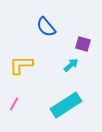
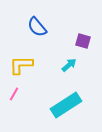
blue semicircle: moved 9 px left
purple square: moved 3 px up
cyan arrow: moved 2 px left
pink line: moved 10 px up
